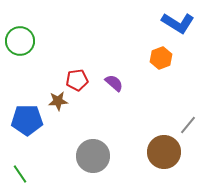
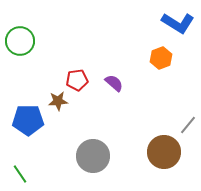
blue pentagon: moved 1 px right
